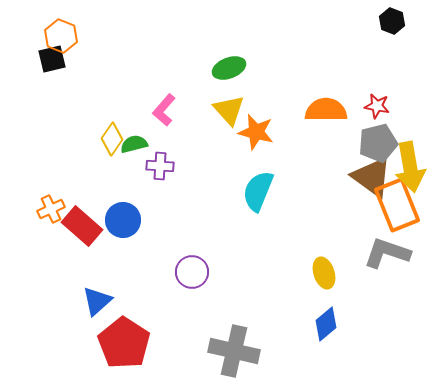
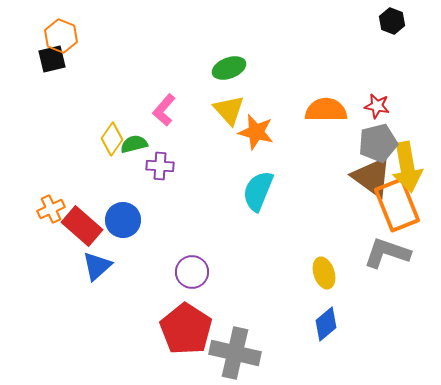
yellow arrow: moved 3 px left
blue triangle: moved 35 px up
red pentagon: moved 62 px right, 14 px up
gray cross: moved 1 px right, 2 px down
